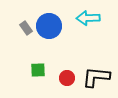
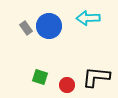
green square: moved 2 px right, 7 px down; rotated 21 degrees clockwise
red circle: moved 7 px down
